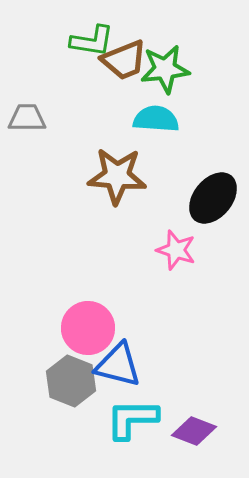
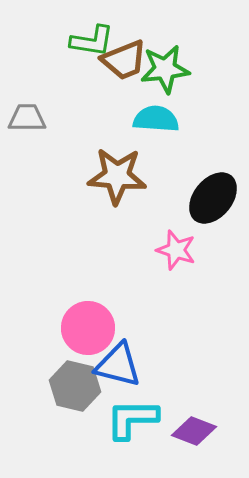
gray hexagon: moved 4 px right, 5 px down; rotated 9 degrees counterclockwise
